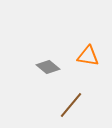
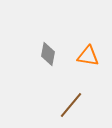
gray diamond: moved 13 px up; rotated 60 degrees clockwise
